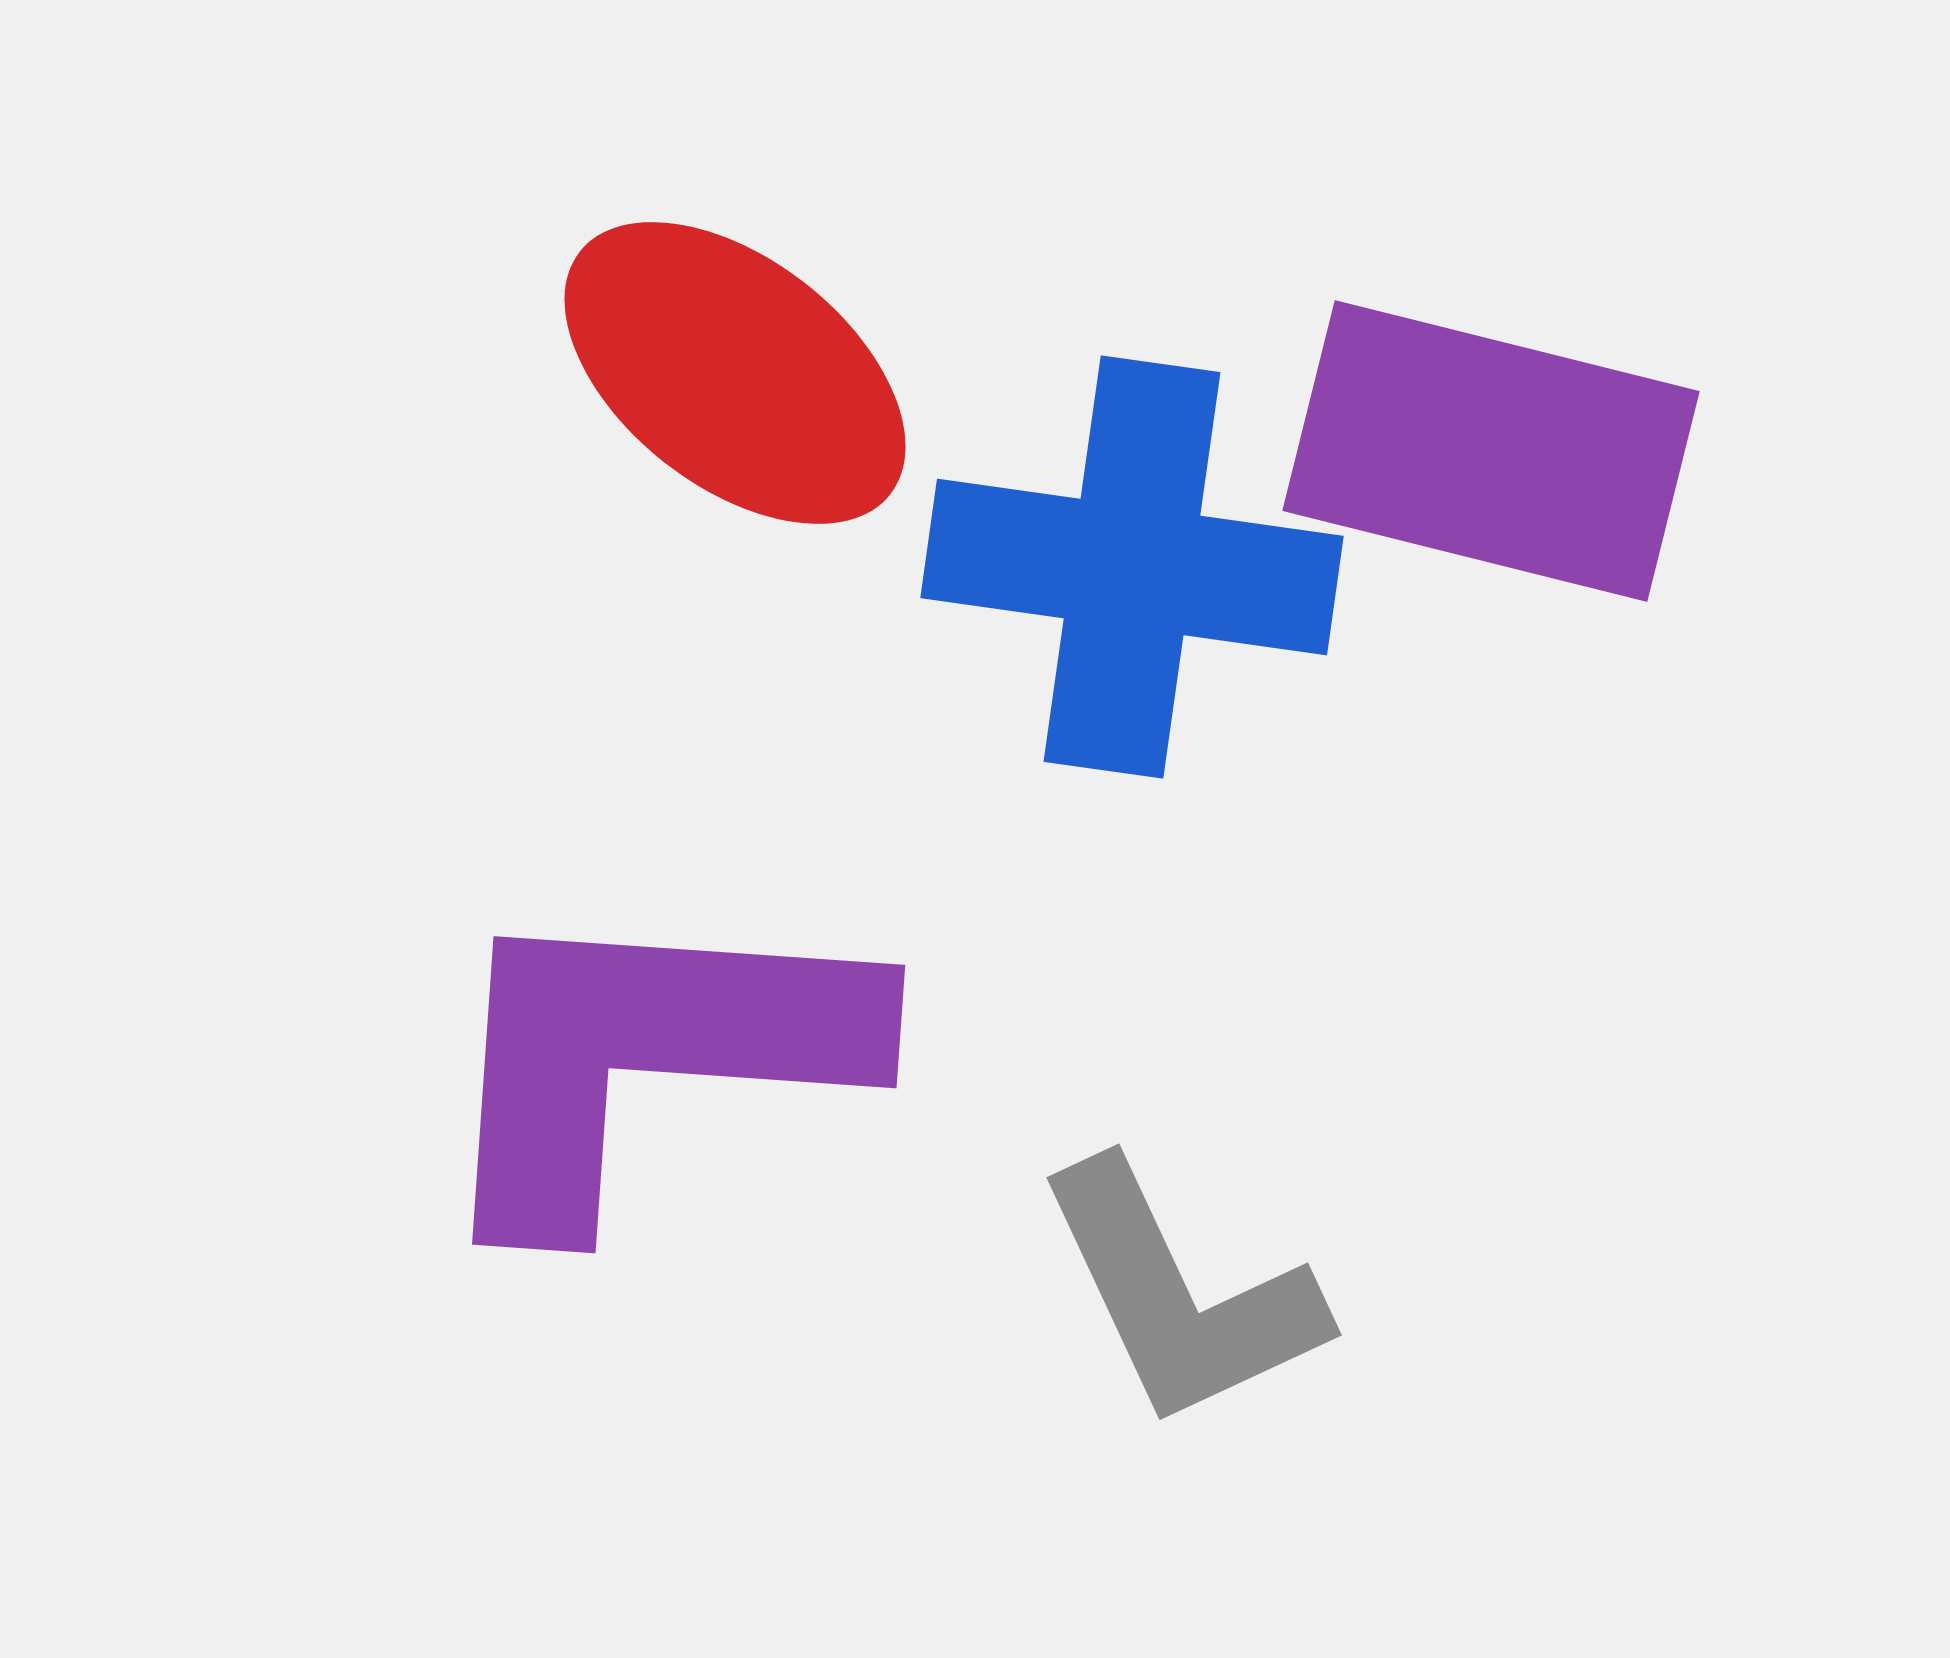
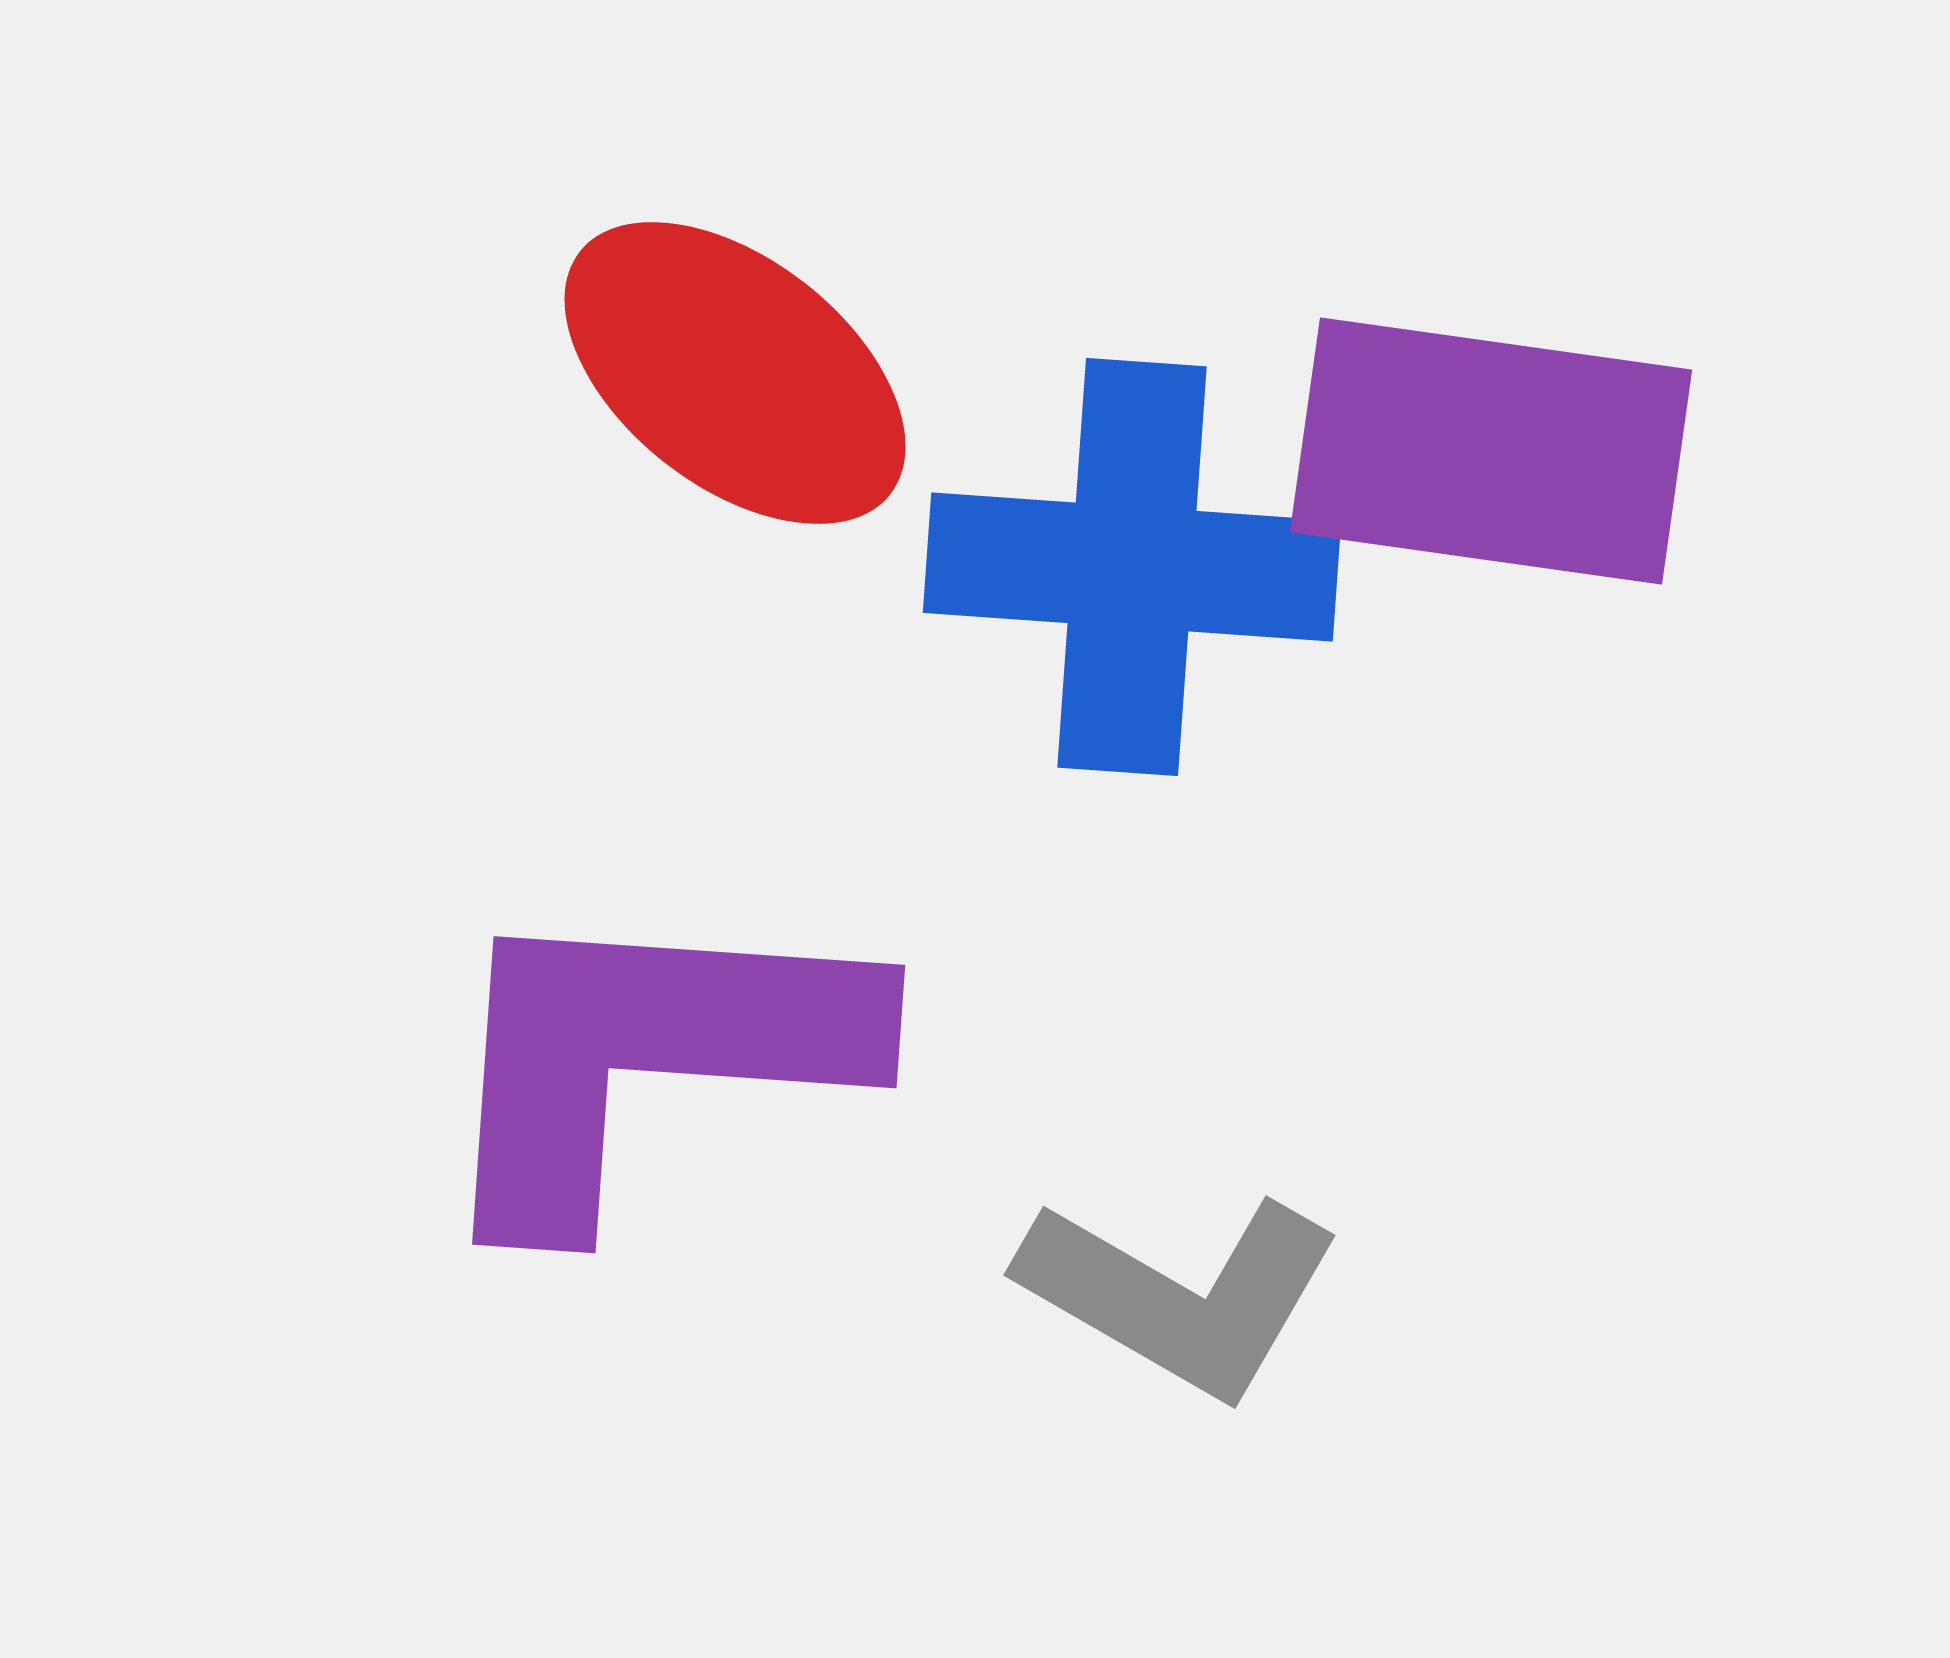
purple rectangle: rotated 6 degrees counterclockwise
blue cross: rotated 4 degrees counterclockwise
gray L-shape: rotated 35 degrees counterclockwise
